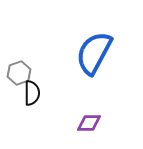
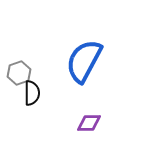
blue semicircle: moved 10 px left, 8 px down
